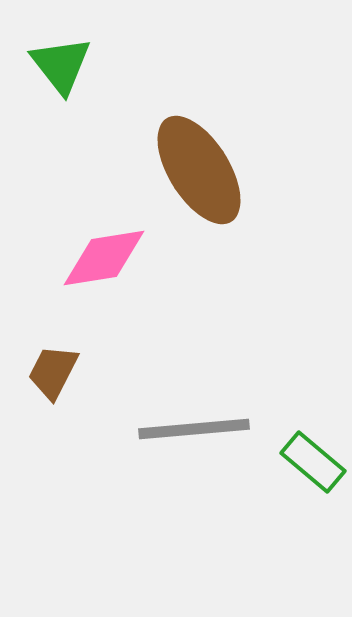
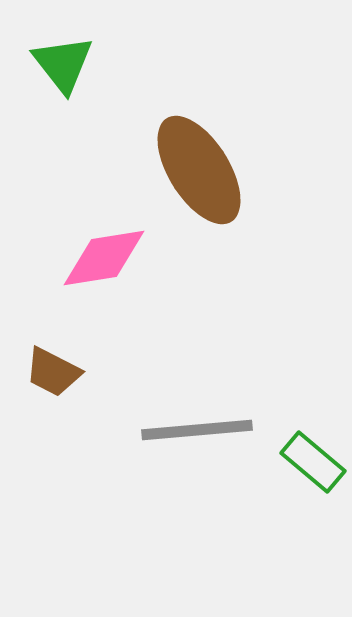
green triangle: moved 2 px right, 1 px up
brown trapezoid: rotated 90 degrees counterclockwise
gray line: moved 3 px right, 1 px down
